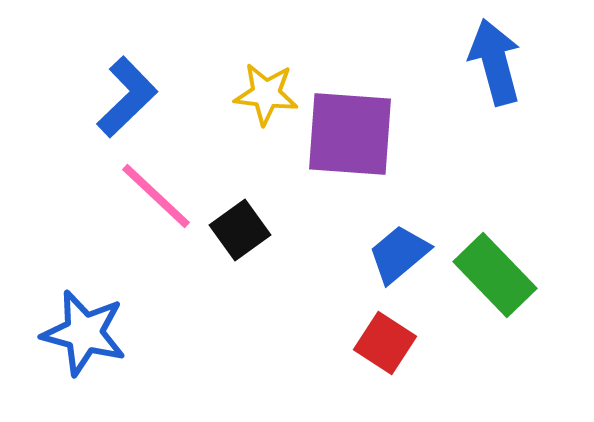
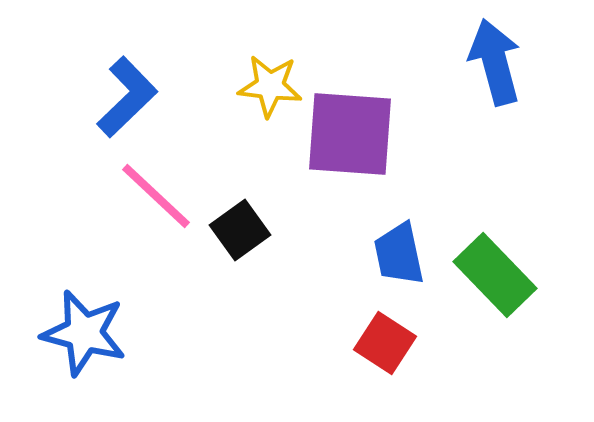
yellow star: moved 4 px right, 8 px up
blue trapezoid: rotated 62 degrees counterclockwise
